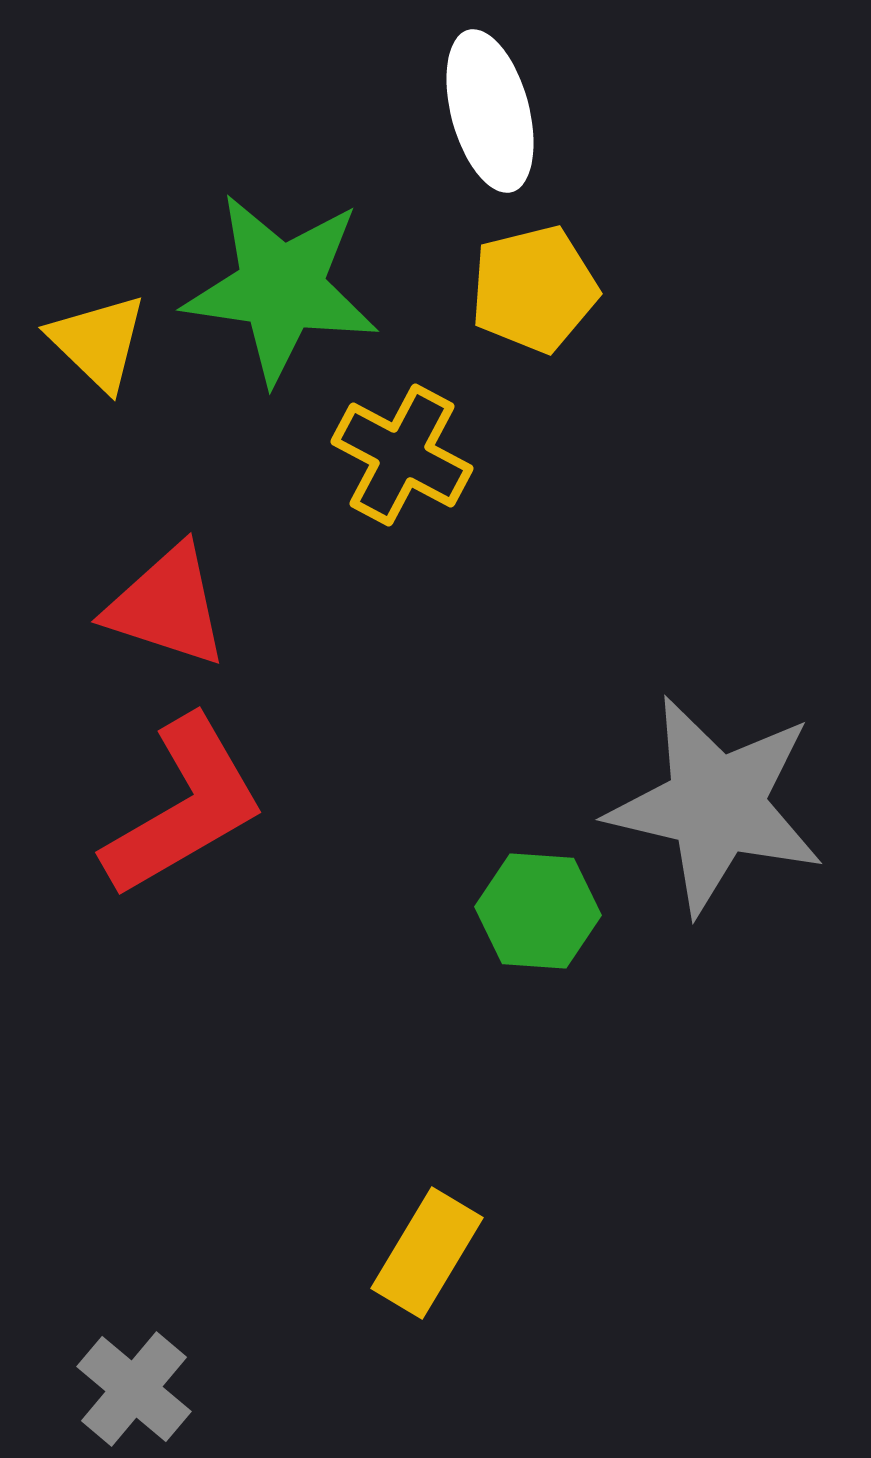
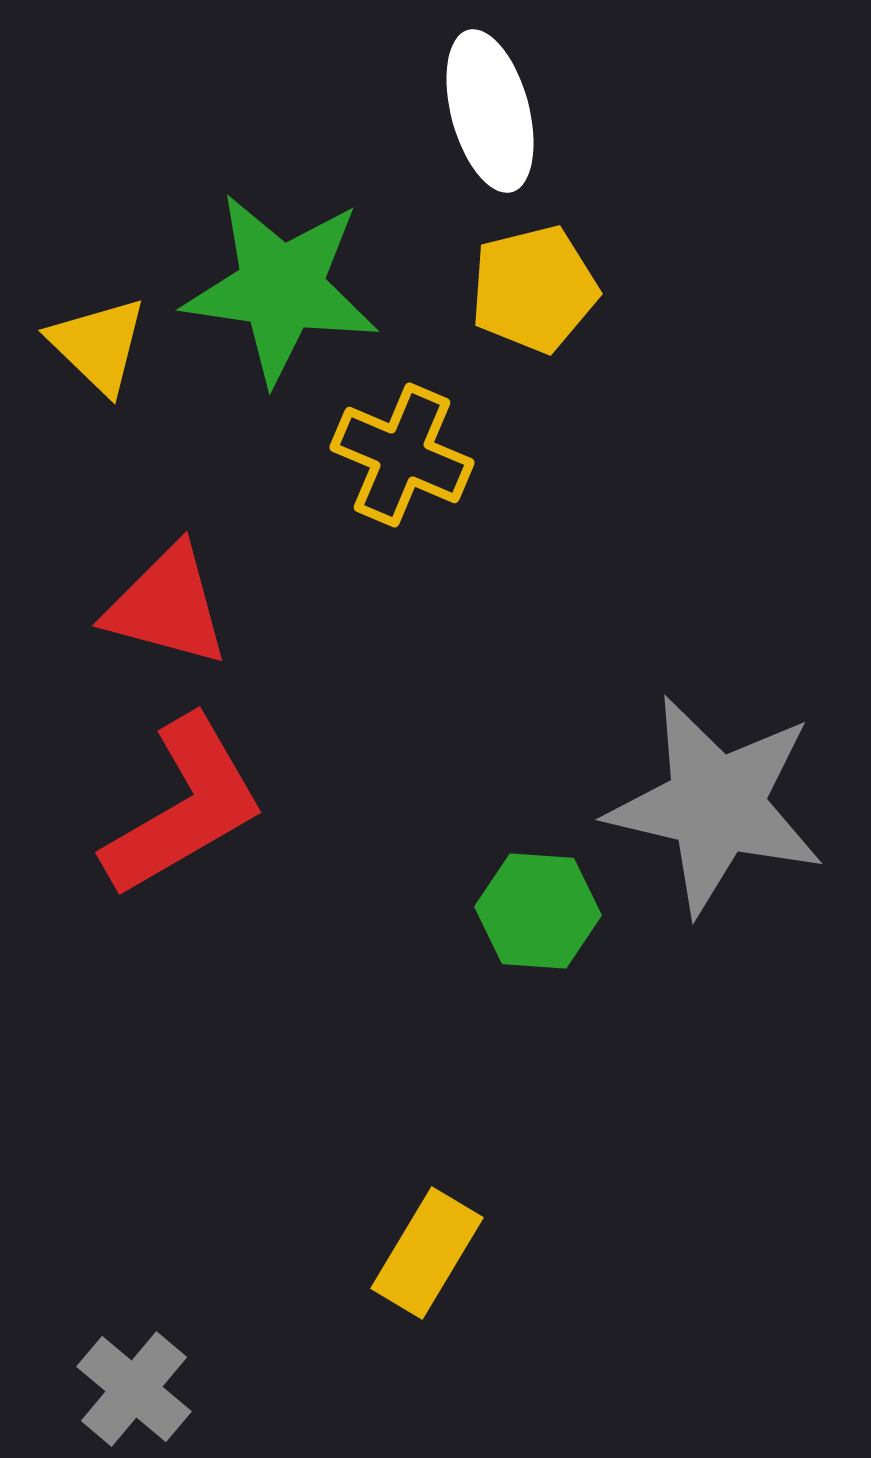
yellow triangle: moved 3 px down
yellow cross: rotated 5 degrees counterclockwise
red triangle: rotated 3 degrees counterclockwise
